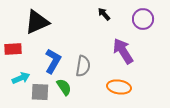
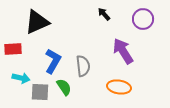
gray semicircle: rotated 15 degrees counterclockwise
cyan arrow: rotated 36 degrees clockwise
